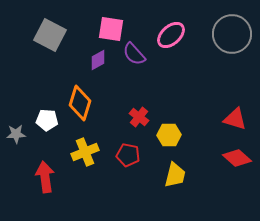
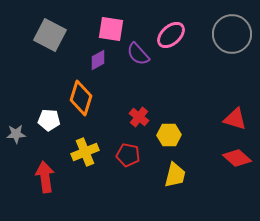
purple semicircle: moved 4 px right
orange diamond: moved 1 px right, 5 px up
white pentagon: moved 2 px right
